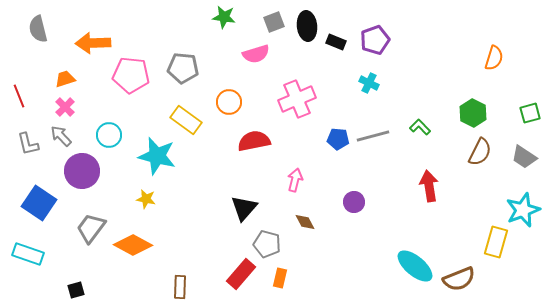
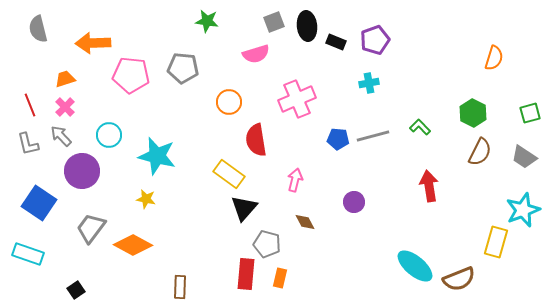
green star at (224, 17): moved 17 px left, 4 px down
cyan cross at (369, 83): rotated 36 degrees counterclockwise
red line at (19, 96): moved 11 px right, 9 px down
yellow rectangle at (186, 120): moved 43 px right, 54 px down
red semicircle at (254, 141): moved 2 px right, 1 px up; rotated 88 degrees counterclockwise
red rectangle at (241, 274): moved 5 px right; rotated 36 degrees counterclockwise
black square at (76, 290): rotated 18 degrees counterclockwise
